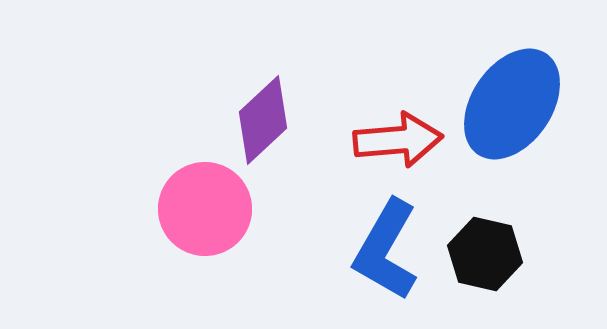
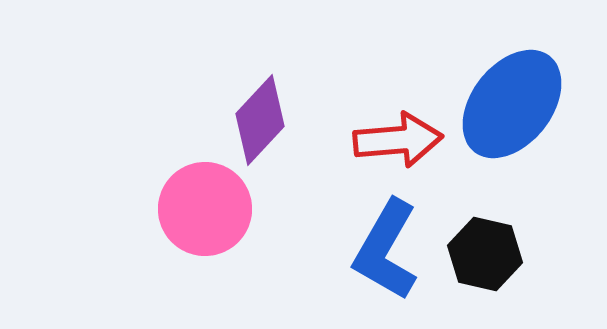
blue ellipse: rotated 4 degrees clockwise
purple diamond: moved 3 px left; rotated 4 degrees counterclockwise
